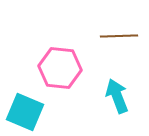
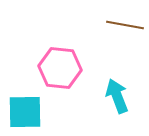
brown line: moved 6 px right, 11 px up; rotated 12 degrees clockwise
cyan square: rotated 24 degrees counterclockwise
